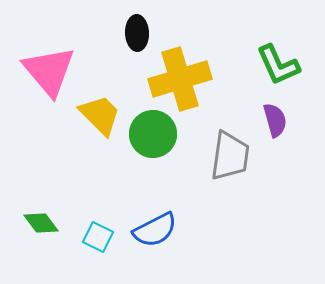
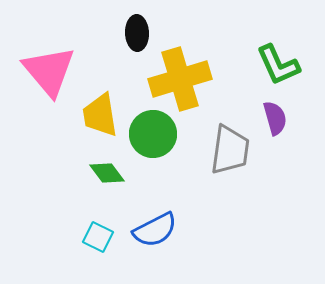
yellow trapezoid: rotated 144 degrees counterclockwise
purple semicircle: moved 2 px up
gray trapezoid: moved 6 px up
green diamond: moved 66 px right, 50 px up
